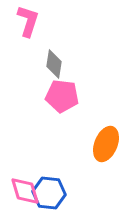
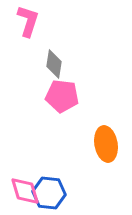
orange ellipse: rotated 32 degrees counterclockwise
